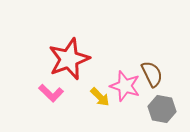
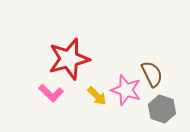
red star: rotated 6 degrees clockwise
pink star: moved 1 px right, 4 px down
yellow arrow: moved 3 px left, 1 px up
gray hexagon: rotated 8 degrees clockwise
